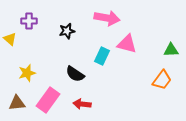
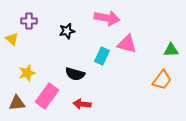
yellow triangle: moved 2 px right
black semicircle: rotated 18 degrees counterclockwise
pink rectangle: moved 1 px left, 4 px up
